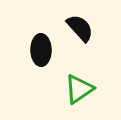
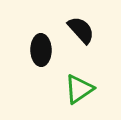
black semicircle: moved 1 px right, 2 px down
